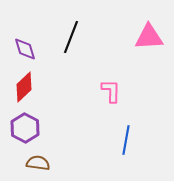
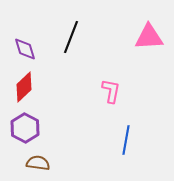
pink L-shape: rotated 10 degrees clockwise
